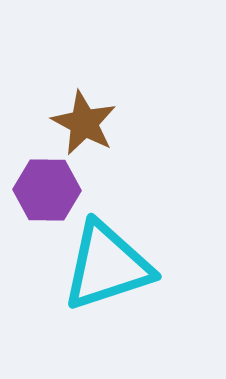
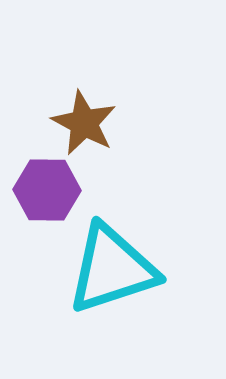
cyan triangle: moved 5 px right, 3 px down
